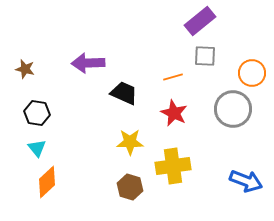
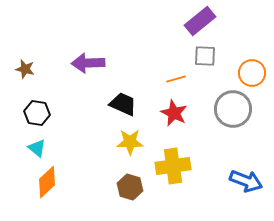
orange line: moved 3 px right, 2 px down
black trapezoid: moved 1 px left, 11 px down
cyan triangle: rotated 12 degrees counterclockwise
